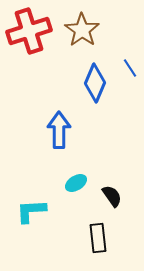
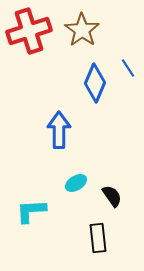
blue line: moved 2 px left
